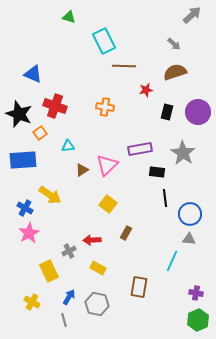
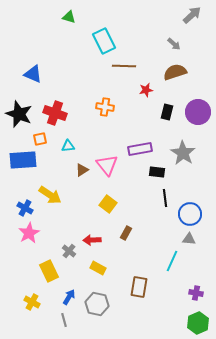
red cross at (55, 106): moved 7 px down
orange square at (40, 133): moved 6 px down; rotated 24 degrees clockwise
pink triangle at (107, 165): rotated 25 degrees counterclockwise
gray cross at (69, 251): rotated 24 degrees counterclockwise
green hexagon at (198, 320): moved 3 px down
